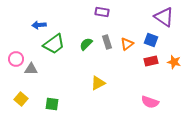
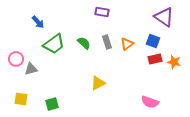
blue arrow: moved 1 px left, 3 px up; rotated 128 degrees counterclockwise
blue square: moved 2 px right, 1 px down
green semicircle: moved 2 px left, 1 px up; rotated 88 degrees clockwise
red rectangle: moved 4 px right, 2 px up
gray triangle: rotated 16 degrees counterclockwise
yellow square: rotated 32 degrees counterclockwise
green square: rotated 24 degrees counterclockwise
